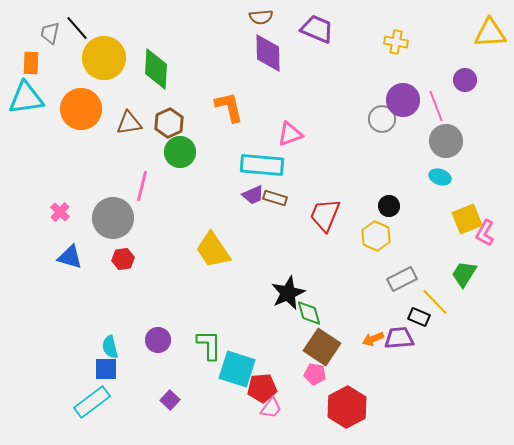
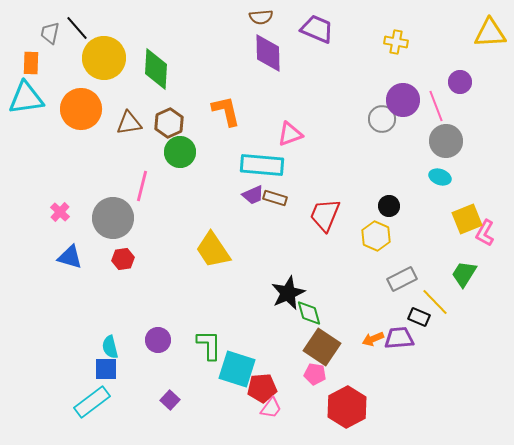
purple circle at (465, 80): moved 5 px left, 2 px down
orange L-shape at (229, 107): moved 3 px left, 4 px down
